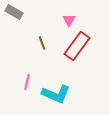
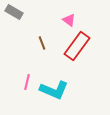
pink triangle: rotated 24 degrees counterclockwise
cyan L-shape: moved 2 px left, 4 px up
